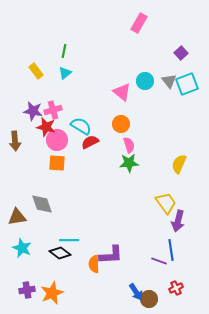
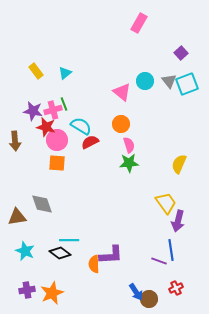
green line: moved 53 px down; rotated 32 degrees counterclockwise
cyan star: moved 3 px right, 3 px down
